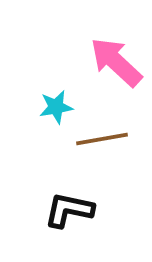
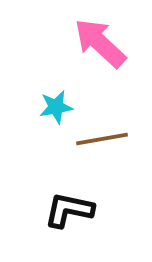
pink arrow: moved 16 px left, 19 px up
